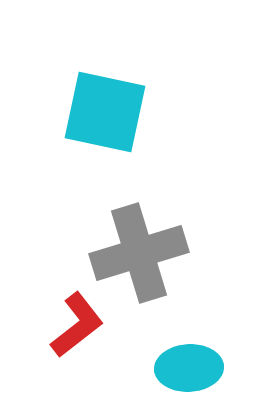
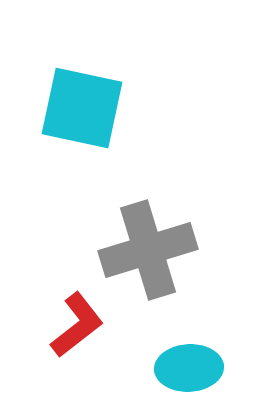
cyan square: moved 23 px left, 4 px up
gray cross: moved 9 px right, 3 px up
